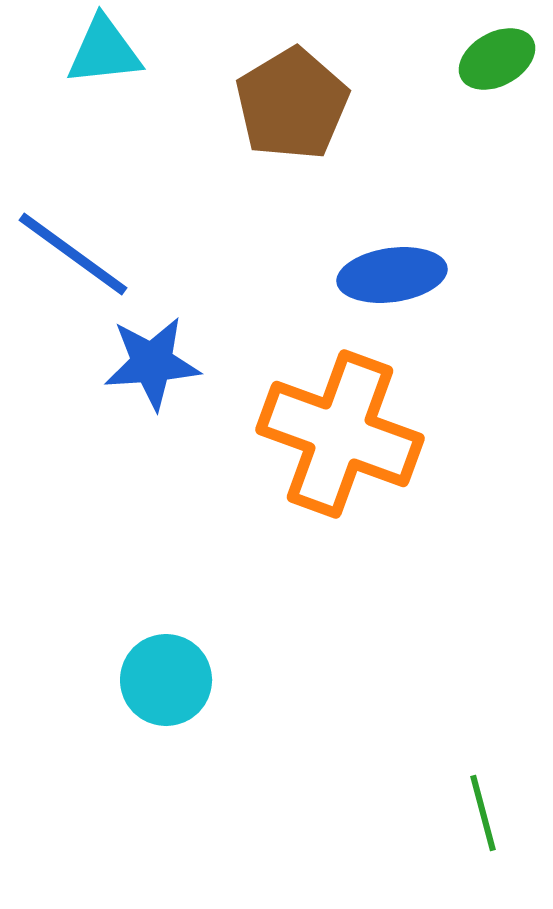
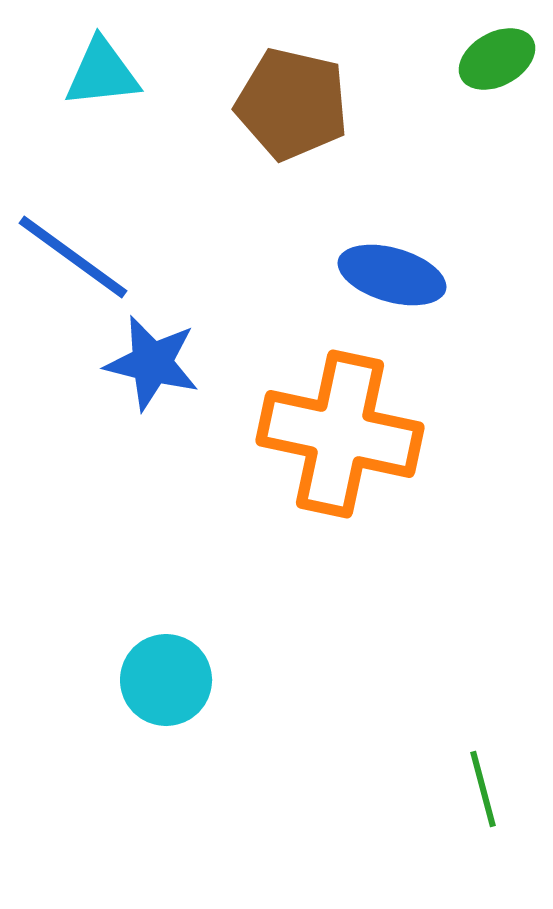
cyan triangle: moved 2 px left, 22 px down
brown pentagon: rotated 28 degrees counterclockwise
blue line: moved 3 px down
blue ellipse: rotated 24 degrees clockwise
blue star: rotated 18 degrees clockwise
orange cross: rotated 8 degrees counterclockwise
green line: moved 24 px up
